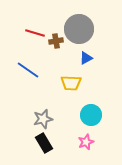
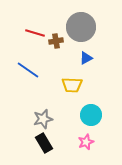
gray circle: moved 2 px right, 2 px up
yellow trapezoid: moved 1 px right, 2 px down
